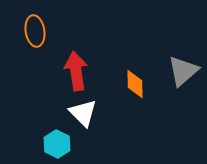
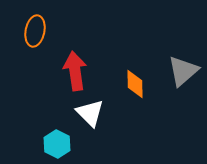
orange ellipse: rotated 20 degrees clockwise
red arrow: moved 1 px left
white triangle: moved 7 px right
